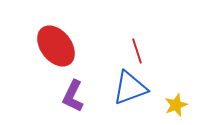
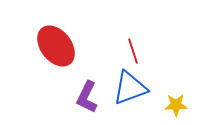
red line: moved 4 px left
purple L-shape: moved 14 px right, 1 px down
yellow star: rotated 20 degrees clockwise
